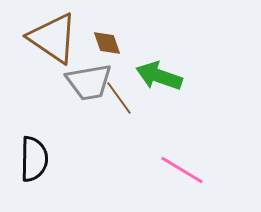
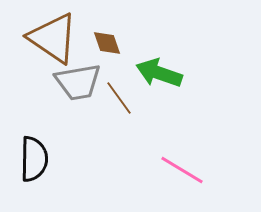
green arrow: moved 3 px up
gray trapezoid: moved 11 px left
